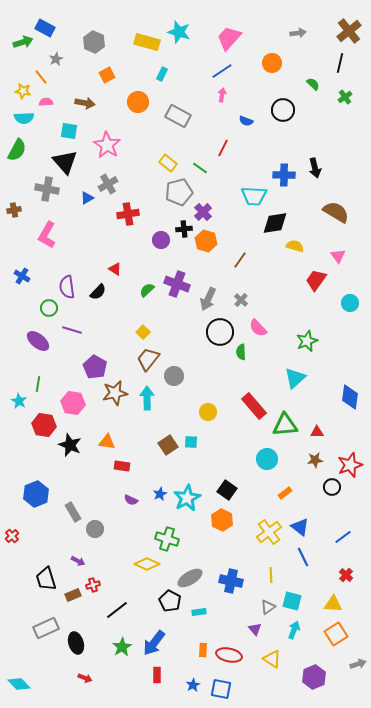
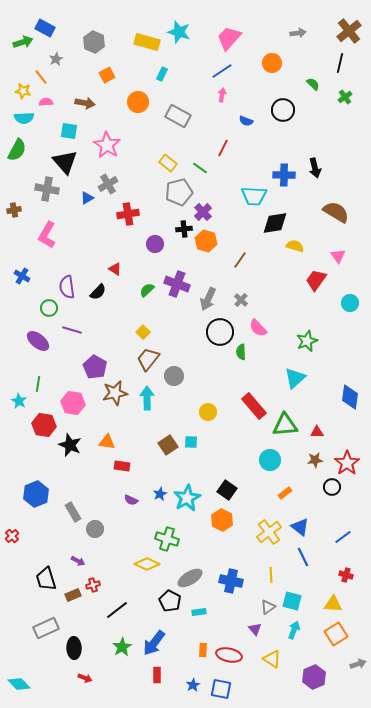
purple circle at (161, 240): moved 6 px left, 4 px down
cyan circle at (267, 459): moved 3 px right, 1 px down
red star at (350, 465): moved 3 px left, 2 px up; rotated 15 degrees counterclockwise
red cross at (346, 575): rotated 24 degrees counterclockwise
black ellipse at (76, 643): moved 2 px left, 5 px down; rotated 15 degrees clockwise
